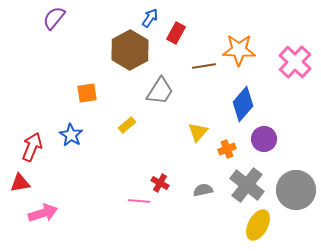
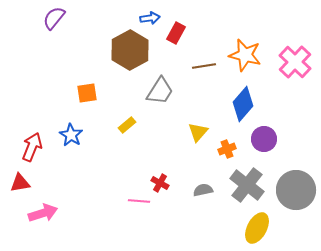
blue arrow: rotated 48 degrees clockwise
orange star: moved 6 px right, 5 px down; rotated 12 degrees clockwise
yellow ellipse: moved 1 px left, 3 px down
